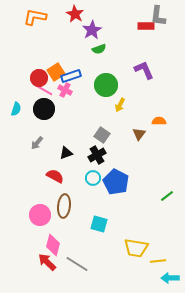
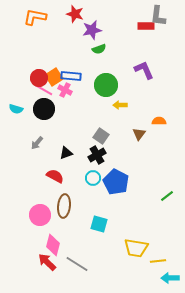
red star: rotated 12 degrees counterclockwise
purple star: rotated 18 degrees clockwise
orange square: moved 2 px left, 5 px down
blue rectangle: rotated 24 degrees clockwise
yellow arrow: rotated 64 degrees clockwise
cyan semicircle: rotated 88 degrees clockwise
gray square: moved 1 px left, 1 px down
